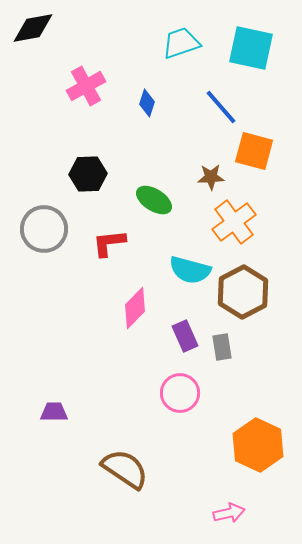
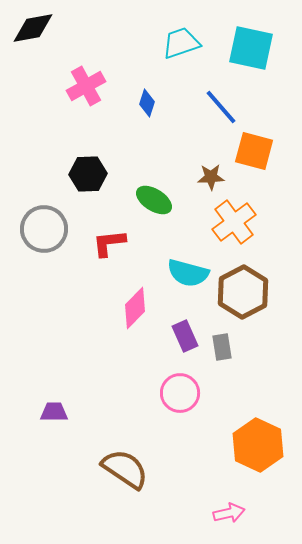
cyan semicircle: moved 2 px left, 3 px down
